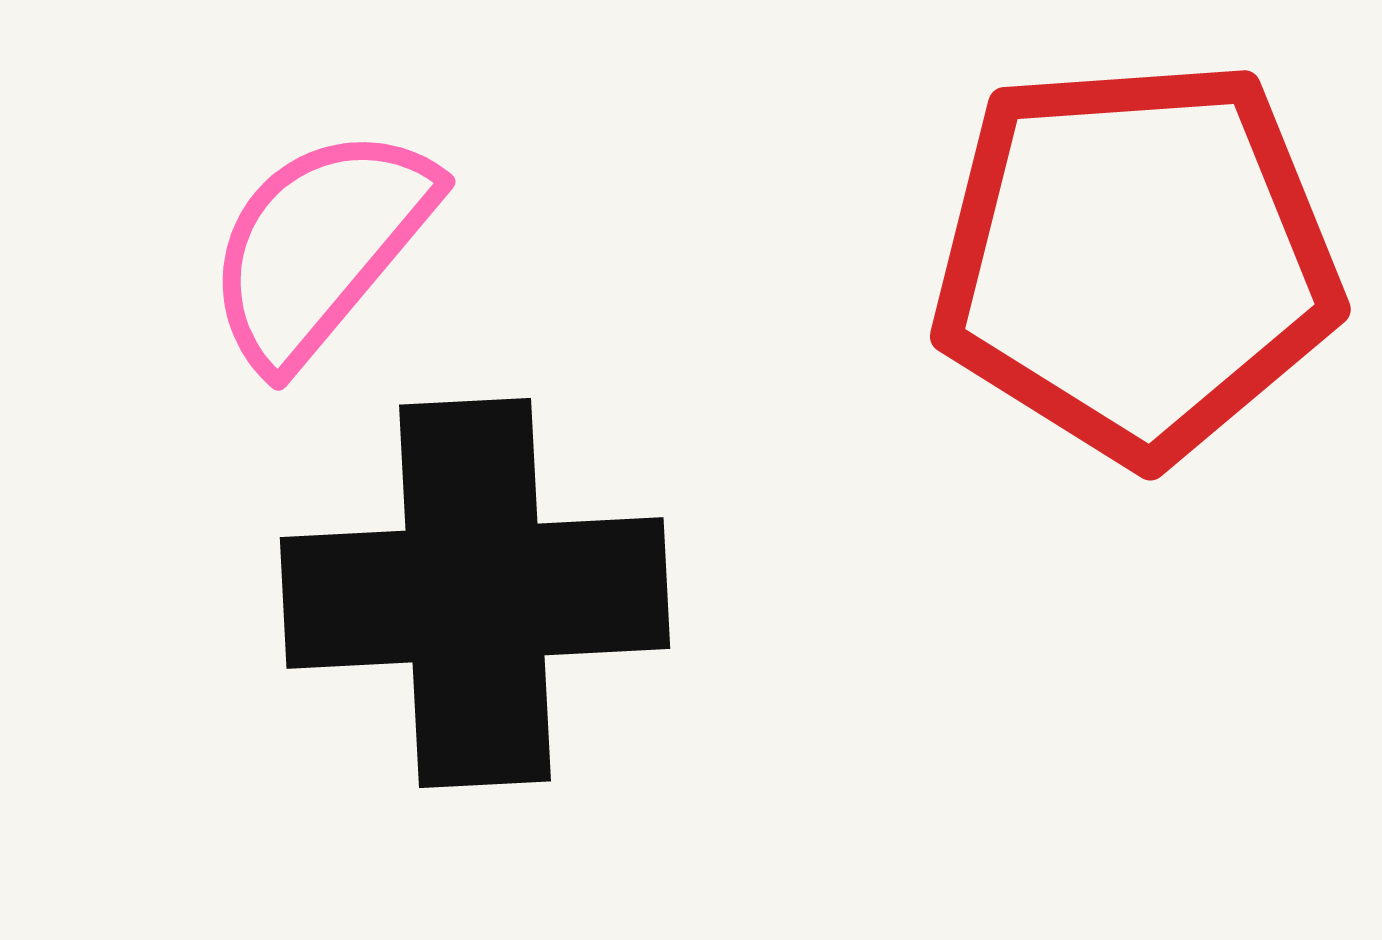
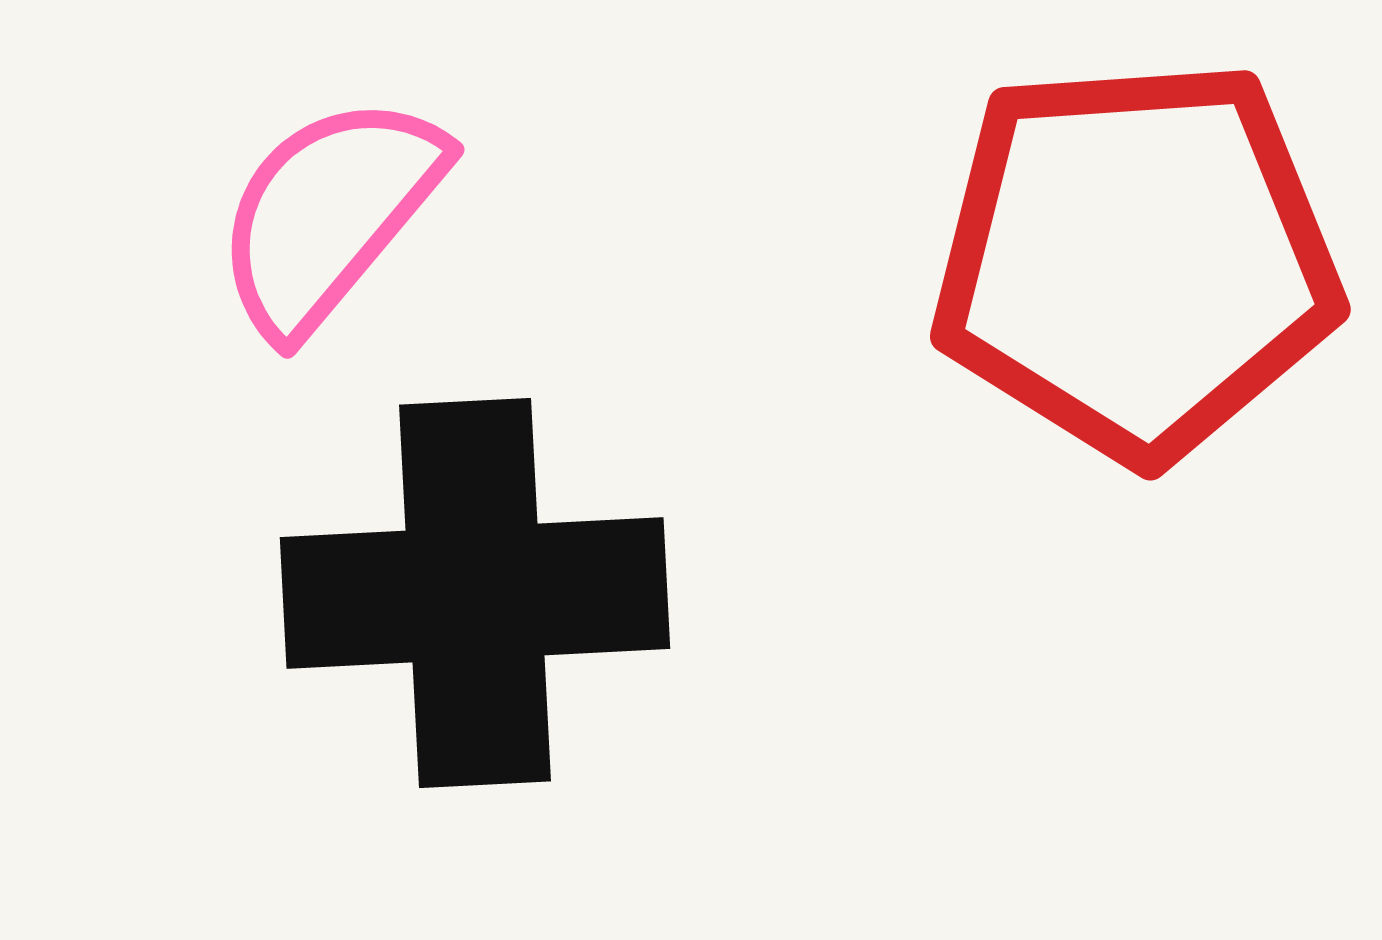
pink semicircle: moved 9 px right, 32 px up
